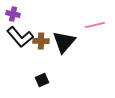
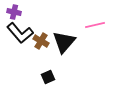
purple cross: moved 1 px right, 2 px up
black L-shape: moved 4 px up
brown cross: rotated 28 degrees clockwise
black square: moved 6 px right, 3 px up
